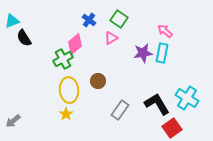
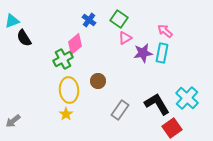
pink triangle: moved 14 px right
cyan cross: rotated 10 degrees clockwise
